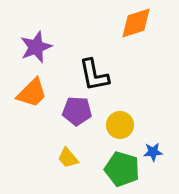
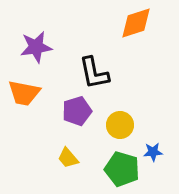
purple star: rotated 12 degrees clockwise
black L-shape: moved 2 px up
orange trapezoid: moved 8 px left; rotated 56 degrees clockwise
purple pentagon: rotated 20 degrees counterclockwise
